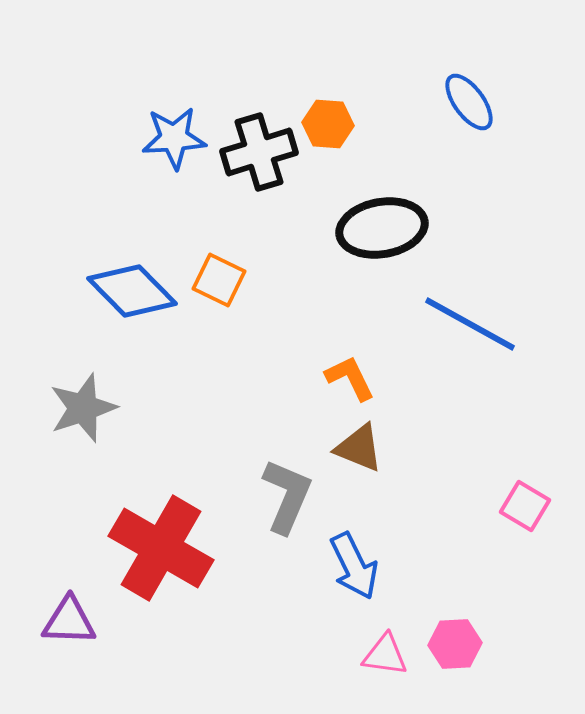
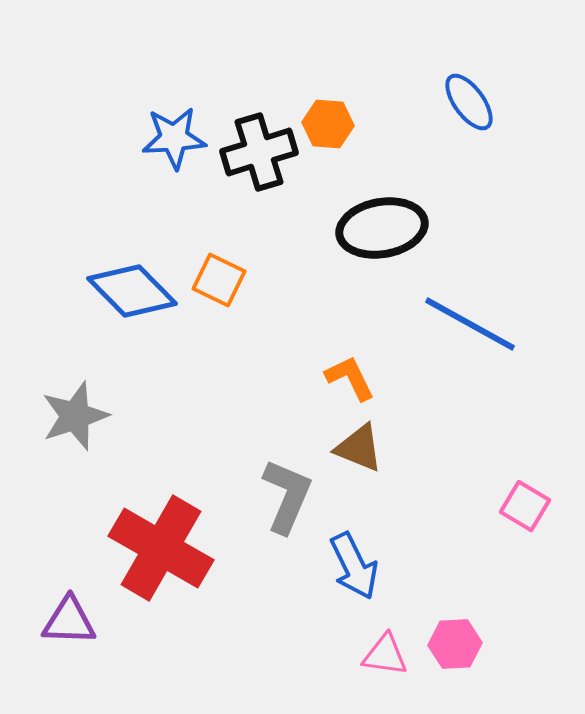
gray star: moved 8 px left, 8 px down
